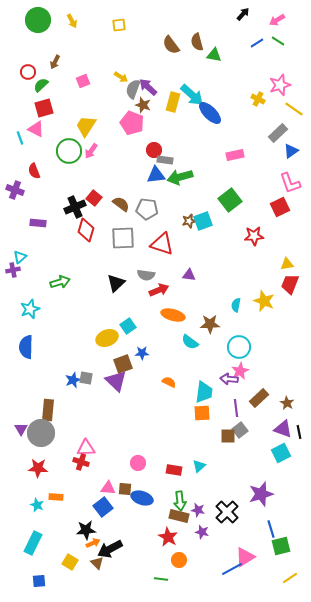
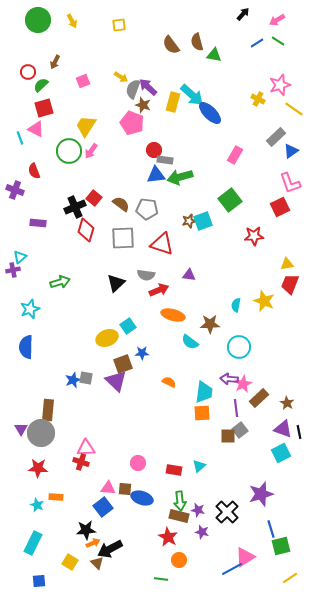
gray rectangle at (278, 133): moved 2 px left, 4 px down
pink rectangle at (235, 155): rotated 48 degrees counterclockwise
pink star at (240, 371): moved 3 px right, 13 px down
